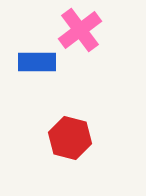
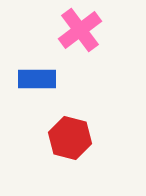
blue rectangle: moved 17 px down
